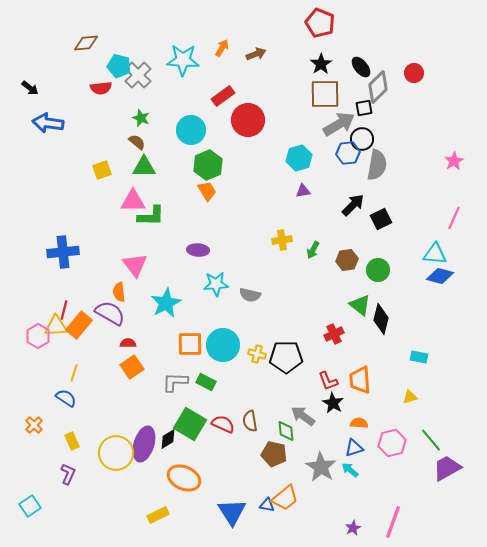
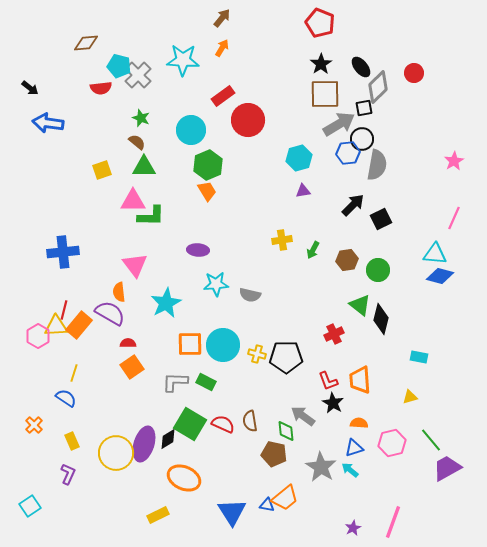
brown arrow at (256, 54): moved 34 px left, 36 px up; rotated 30 degrees counterclockwise
